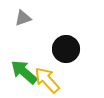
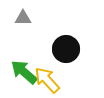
gray triangle: rotated 18 degrees clockwise
